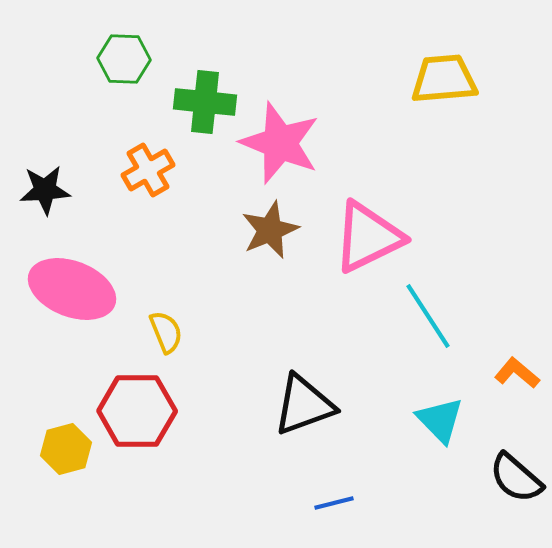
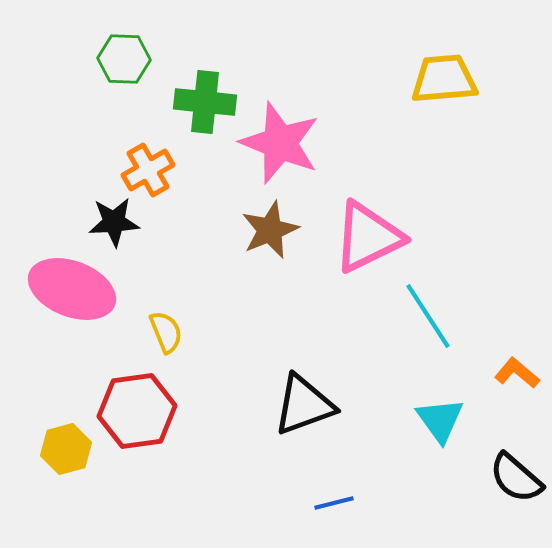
black star: moved 69 px right, 32 px down
red hexagon: rotated 8 degrees counterclockwise
cyan triangle: rotated 8 degrees clockwise
